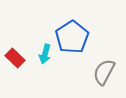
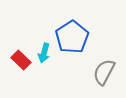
cyan arrow: moved 1 px left, 1 px up
red rectangle: moved 6 px right, 2 px down
